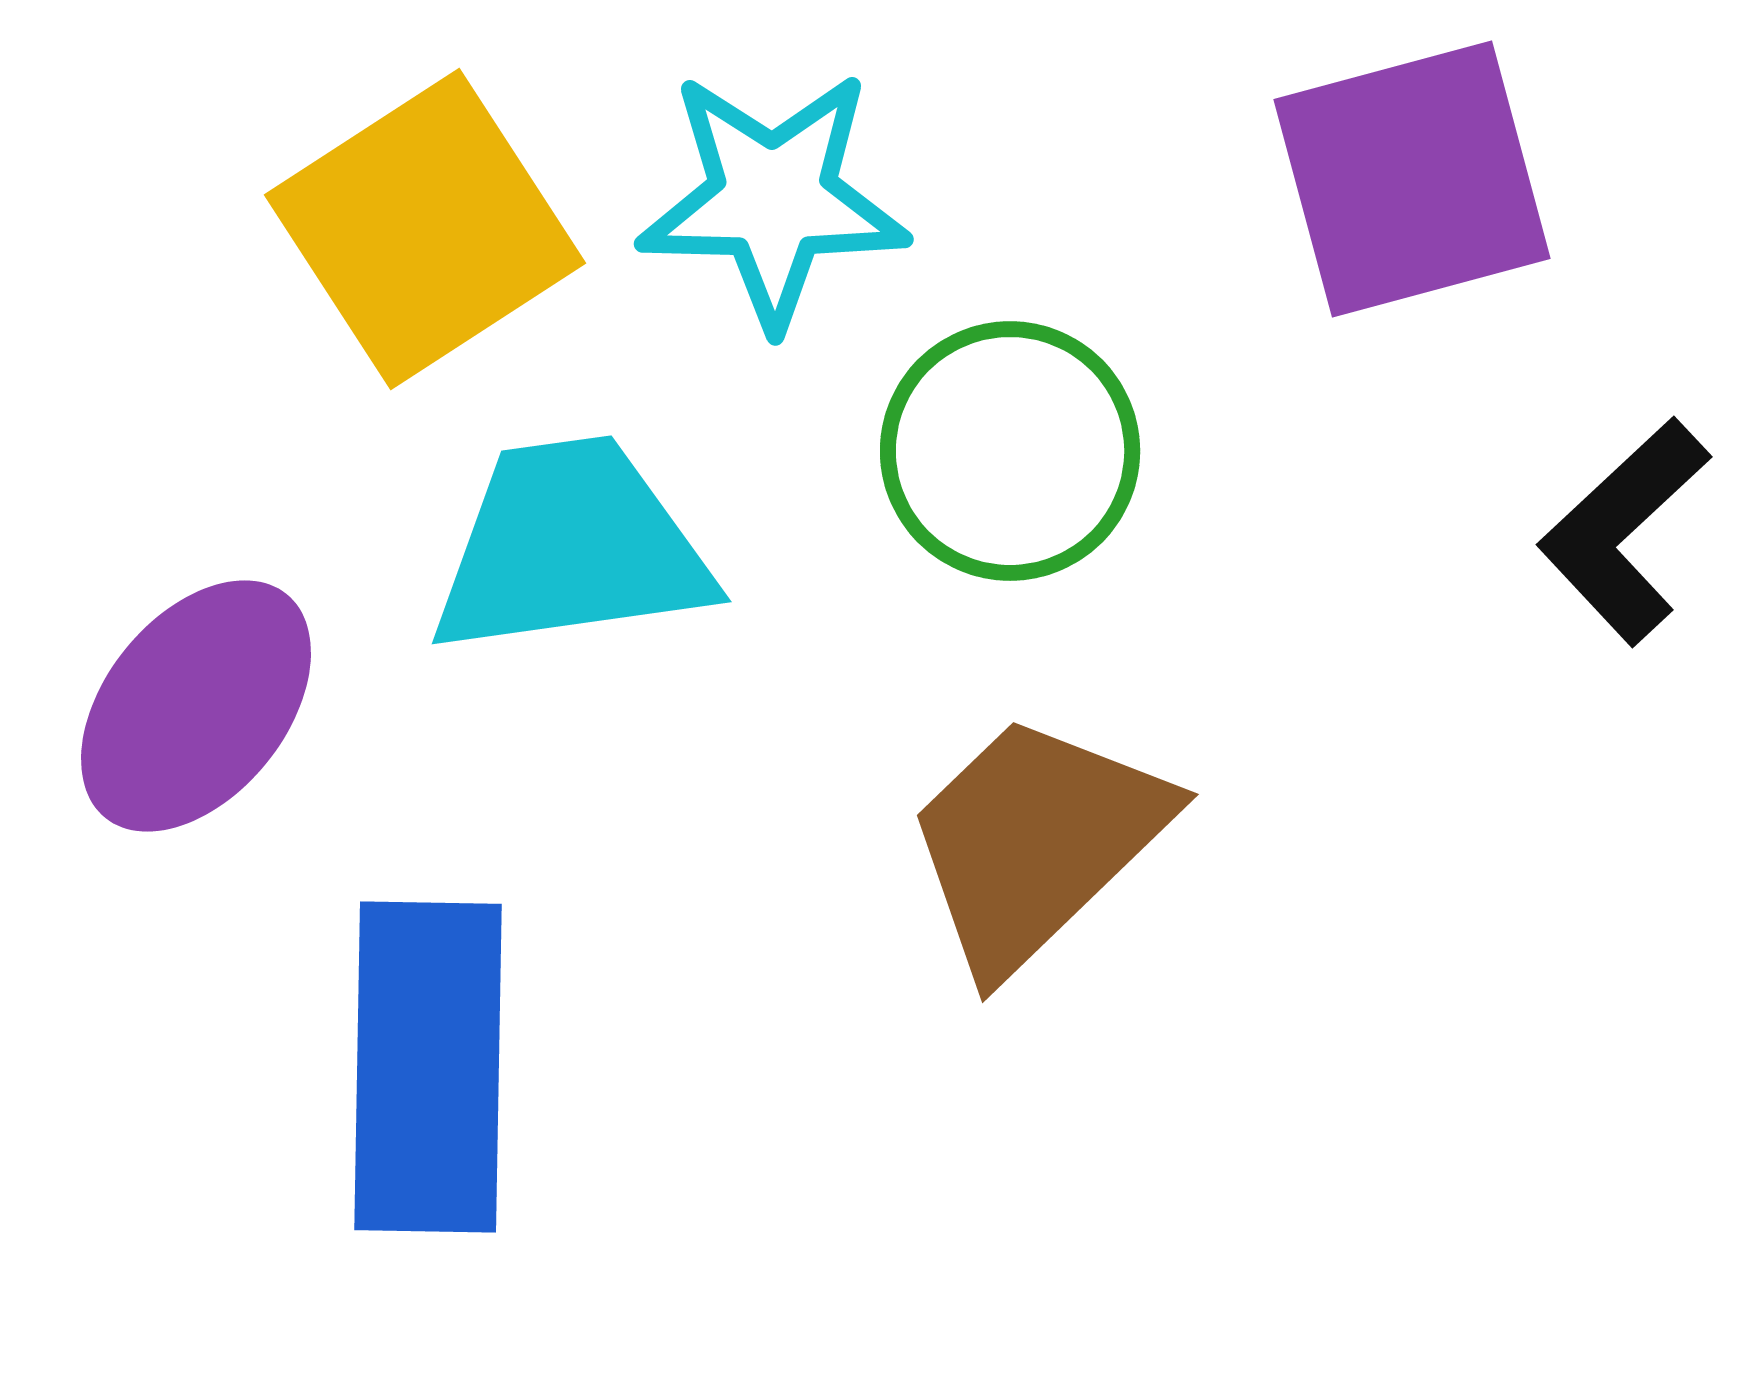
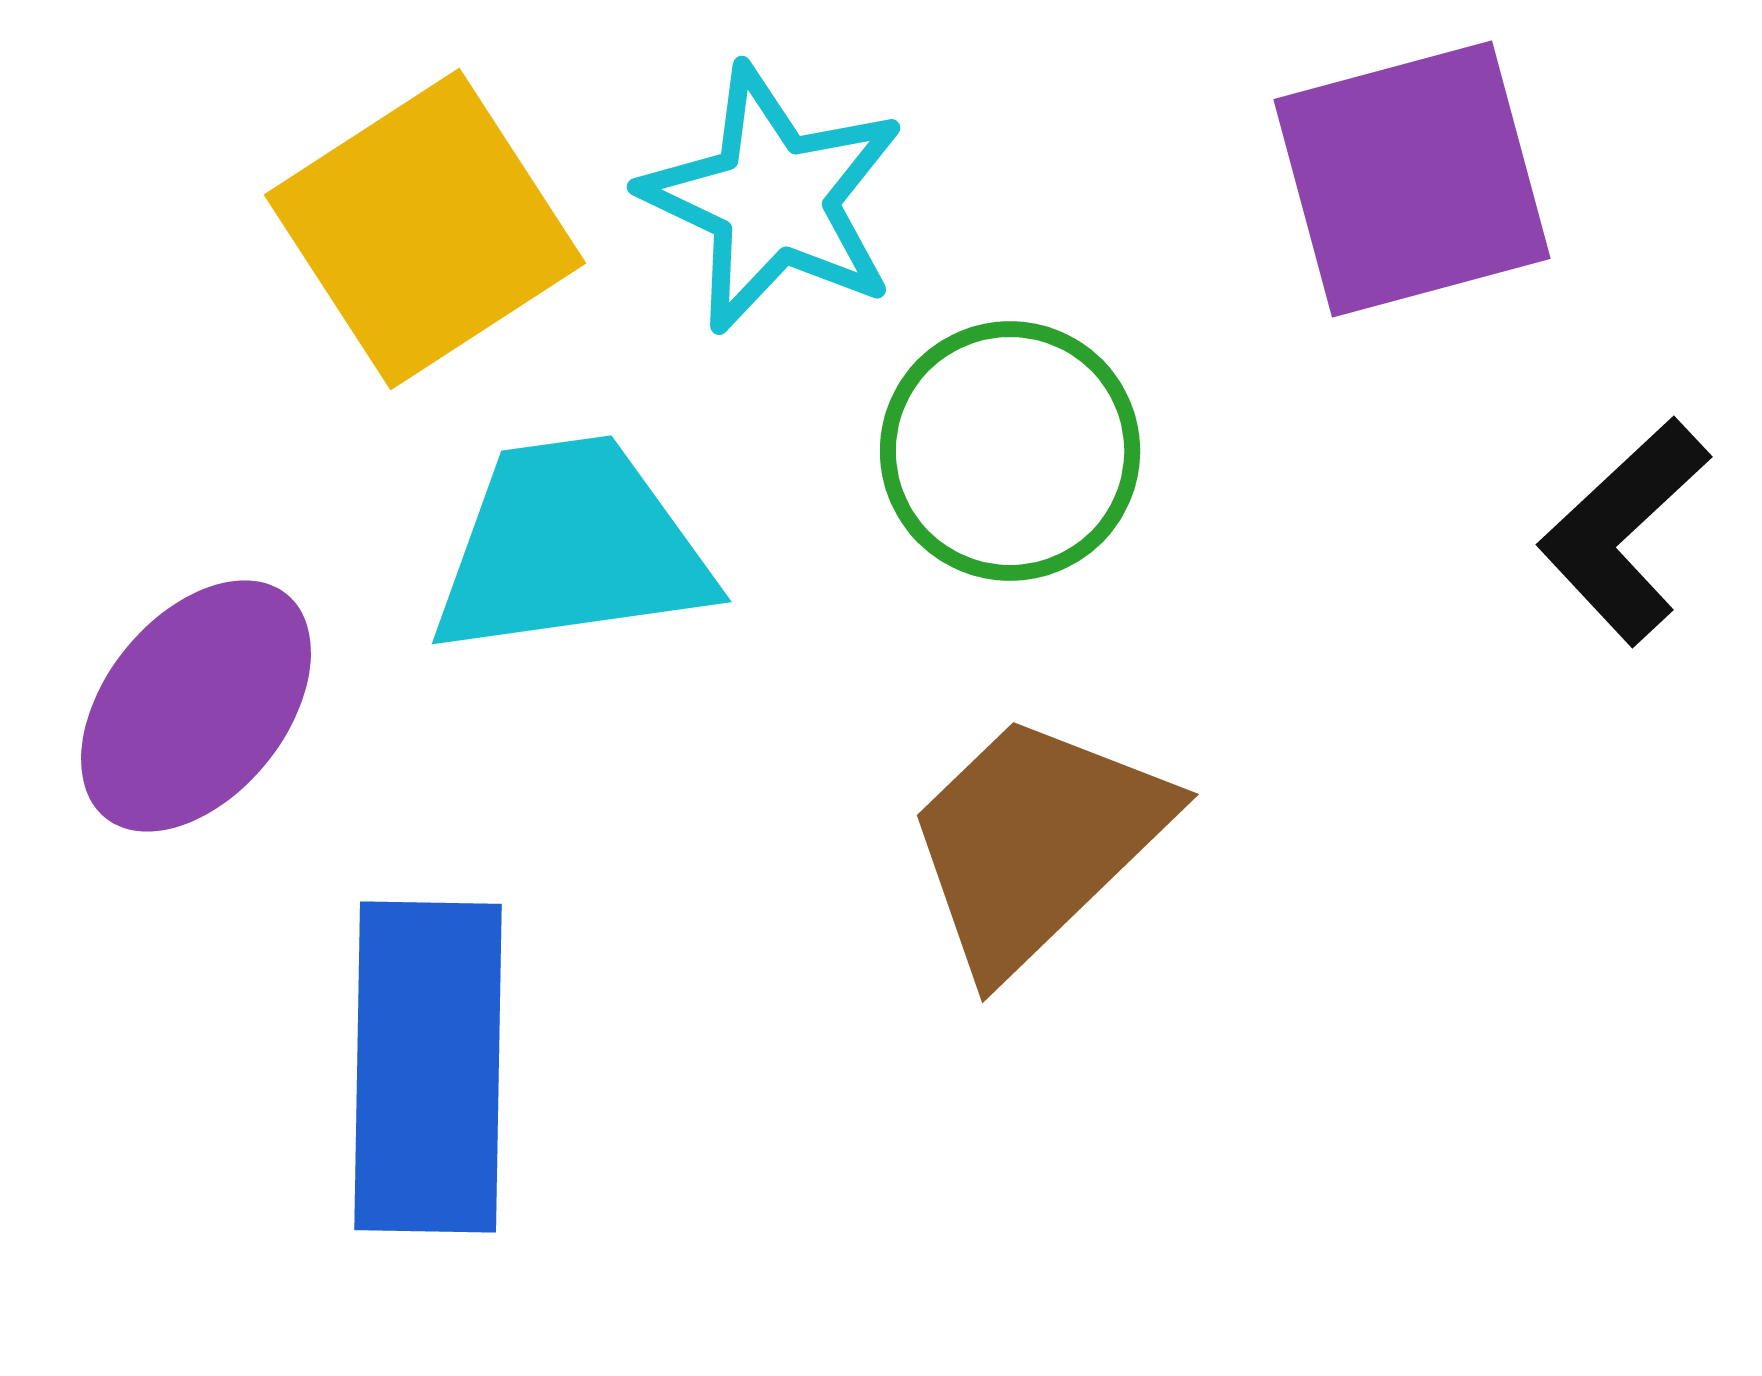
cyan star: rotated 24 degrees clockwise
